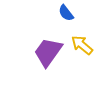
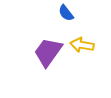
yellow arrow: rotated 30 degrees counterclockwise
